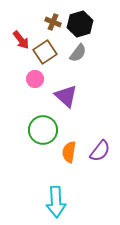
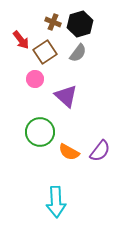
green circle: moved 3 px left, 2 px down
orange semicircle: rotated 70 degrees counterclockwise
